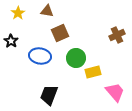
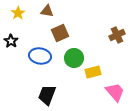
green circle: moved 2 px left
black trapezoid: moved 2 px left
